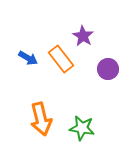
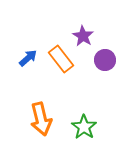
blue arrow: rotated 72 degrees counterclockwise
purple circle: moved 3 px left, 9 px up
green star: moved 2 px right, 1 px up; rotated 25 degrees clockwise
